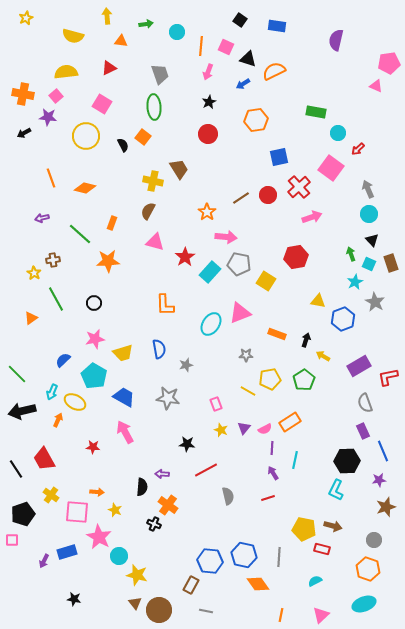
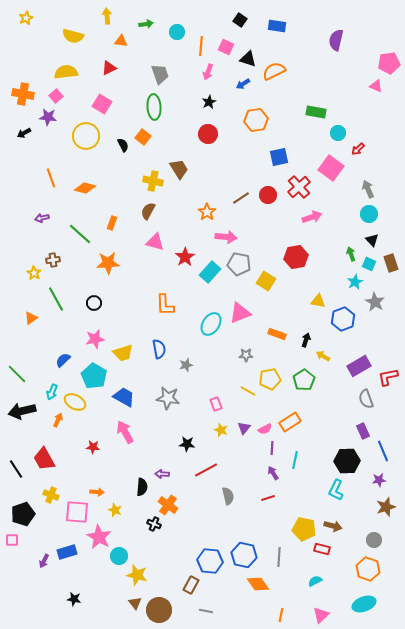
orange star at (108, 261): moved 2 px down
gray semicircle at (365, 403): moved 1 px right, 4 px up
yellow cross at (51, 495): rotated 14 degrees counterclockwise
